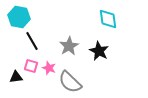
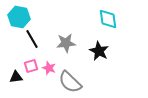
black line: moved 2 px up
gray star: moved 3 px left, 3 px up; rotated 24 degrees clockwise
pink square: rotated 32 degrees counterclockwise
